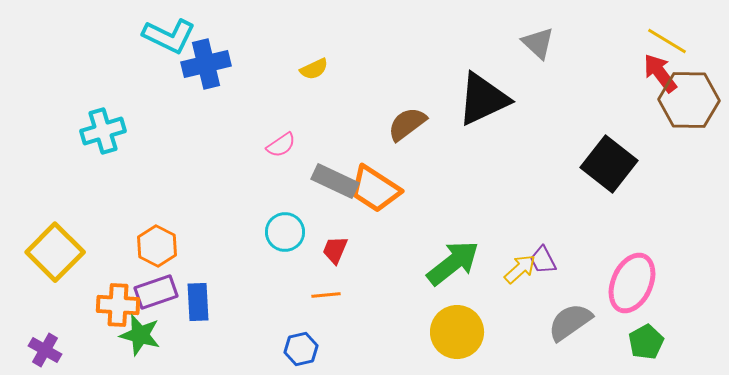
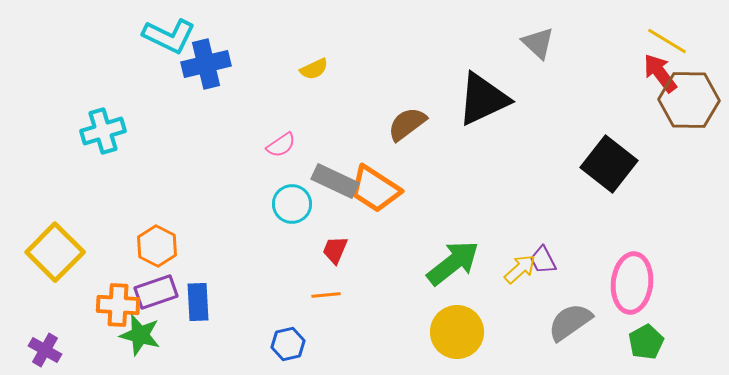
cyan circle: moved 7 px right, 28 px up
pink ellipse: rotated 18 degrees counterclockwise
blue hexagon: moved 13 px left, 5 px up
